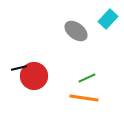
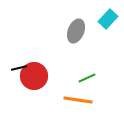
gray ellipse: rotated 75 degrees clockwise
orange line: moved 6 px left, 2 px down
